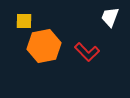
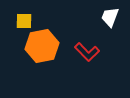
orange hexagon: moved 2 px left
